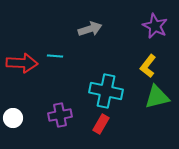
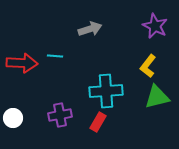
cyan cross: rotated 16 degrees counterclockwise
red rectangle: moved 3 px left, 2 px up
